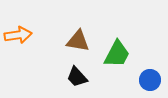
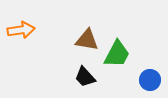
orange arrow: moved 3 px right, 5 px up
brown triangle: moved 9 px right, 1 px up
black trapezoid: moved 8 px right
